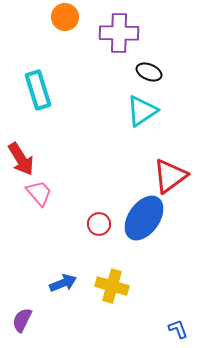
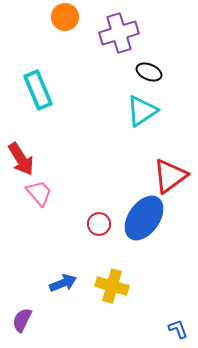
purple cross: rotated 18 degrees counterclockwise
cyan rectangle: rotated 6 degrees counterclockwise
